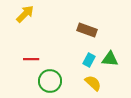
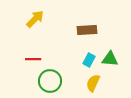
yellow arrow: moved 10 px right, 5 px down
brown rectangle: rotated 24 degrees counterclockwise
red line: moved 2 px right
yellow semicircle: rotated 108 degrees counterclockwise
